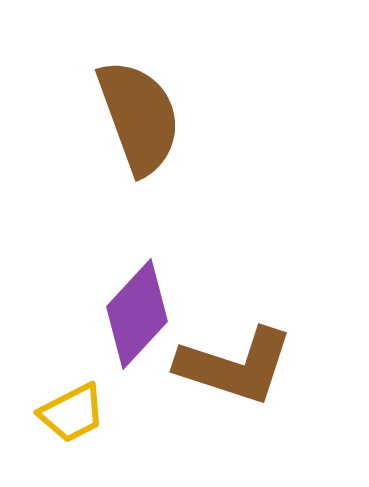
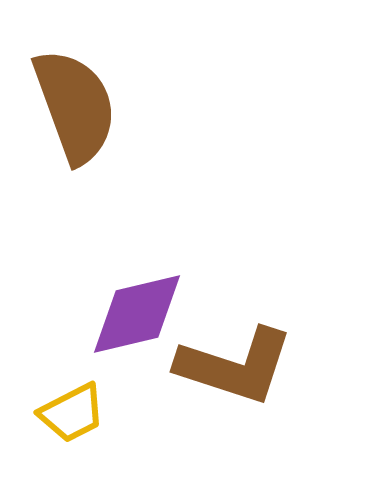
brown semicircle: moved 64 px left, 11 px up
purple diamond: rotated 34 degrees clockwise
